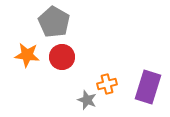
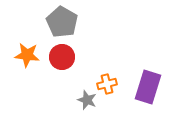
gray pentagon: moved 8 px right
